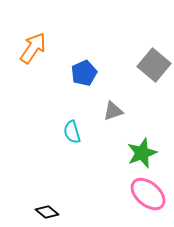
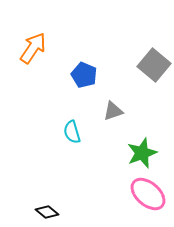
blue pentagon: moved 2 px down; rotated 25 degrees counterclockwise
